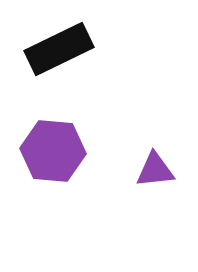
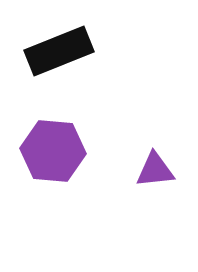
black rectangle: moved 2 px down; rotated 4 degrees clockwise
